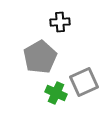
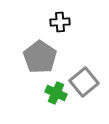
gray pentagon: rotated 8 degrees counterclockwise
gray square: rotated 16 degrees counterclockwise
